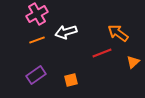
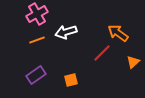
red line: rotated 24 degrees counterclockwise
